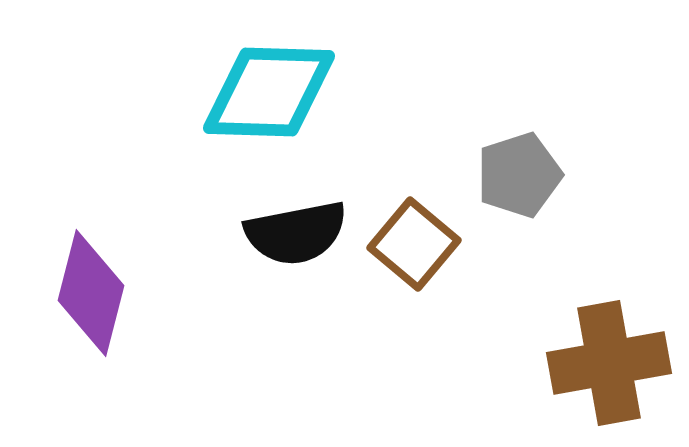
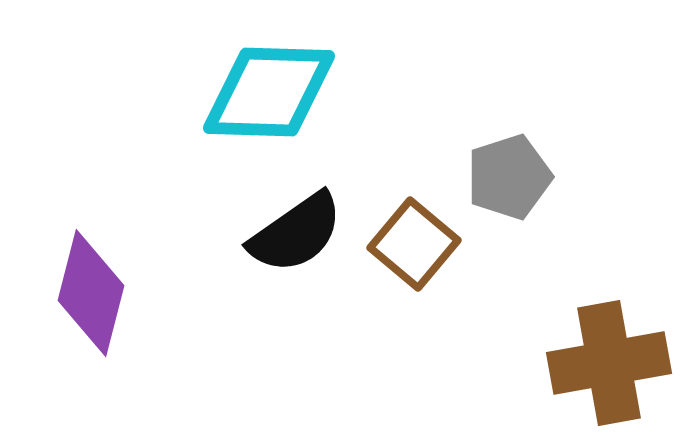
gray pentagon: moved 10 px left, 2 px down
black semicircle: rotated 24 degrees counterclockwise
